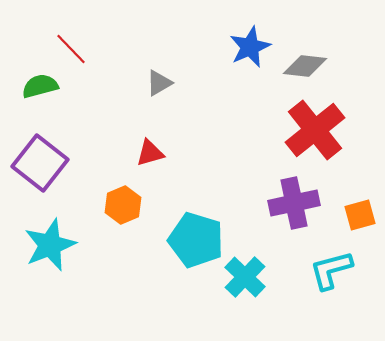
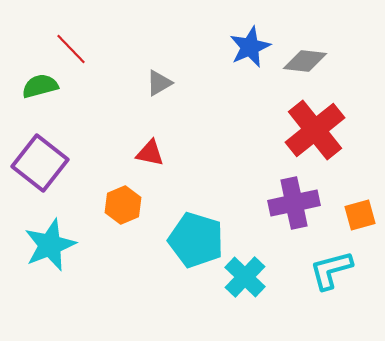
gray diamond: moved 5 px up
red triangle: rotated 28 degrees clockwise
